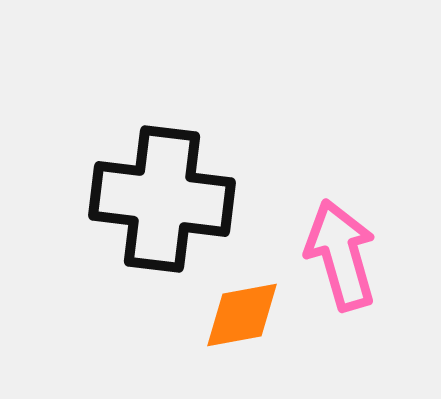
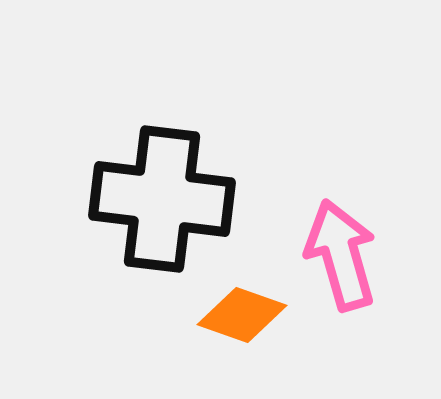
orange diamond: rotated 30 degrees clockwise
